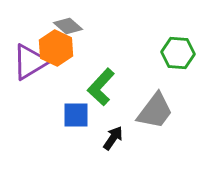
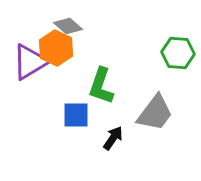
green L-shape: moved 1 px up; rotated 24 degrees counterclockwise
gray trapezoid: moved 2 px down
